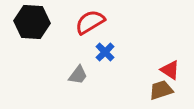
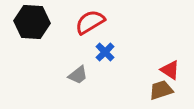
gray trapezoid: rotated 15 degrees clockwise
